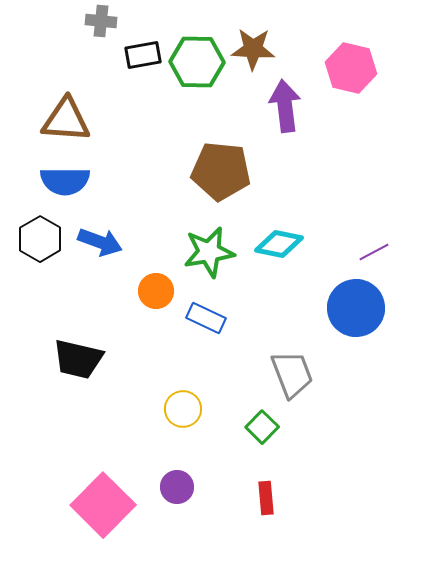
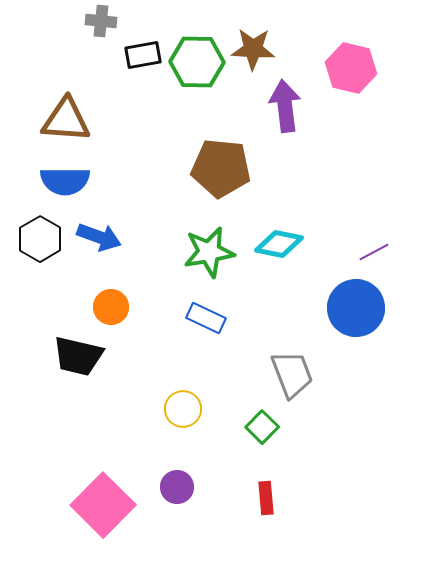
brown pentagon: moved 3 px up
blue arrow: moved 1 px left, 5 px up
orange circle: moved 45 px left, 16 px down
black trapezoid: moved 3 px up
